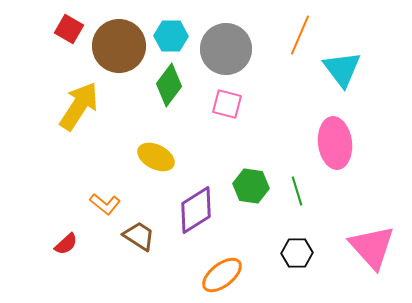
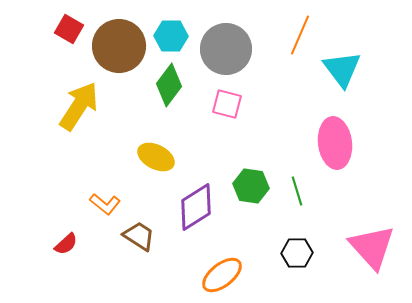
purple diamond: moved 3 px up
